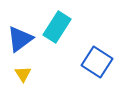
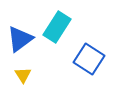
blue square: moved 8 px left, 3 px up
yellow triangle: moved 1 px down
